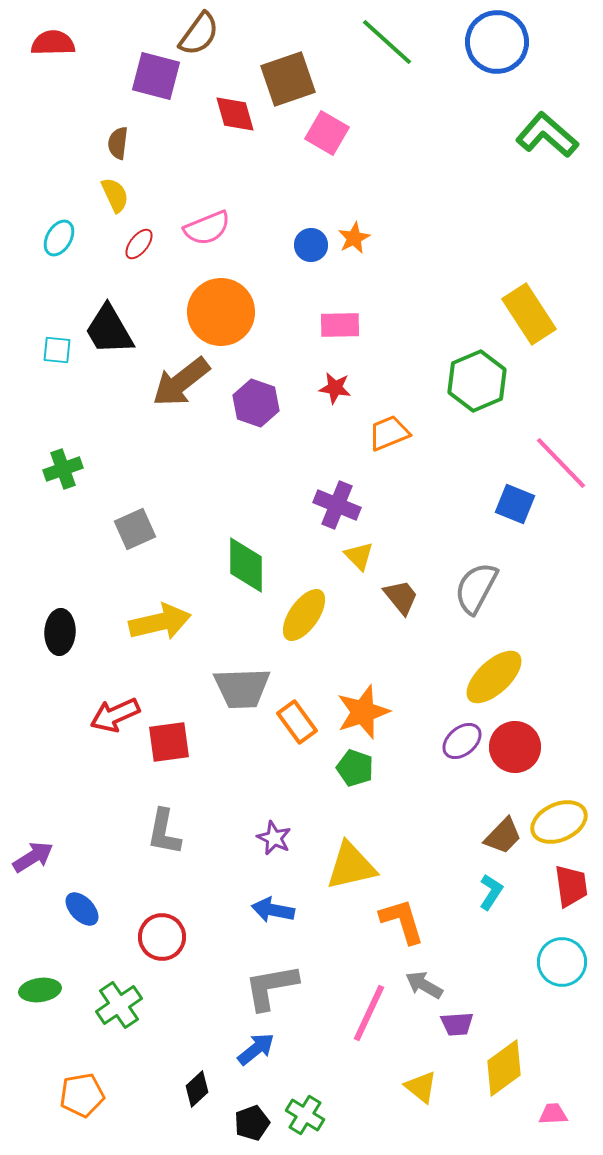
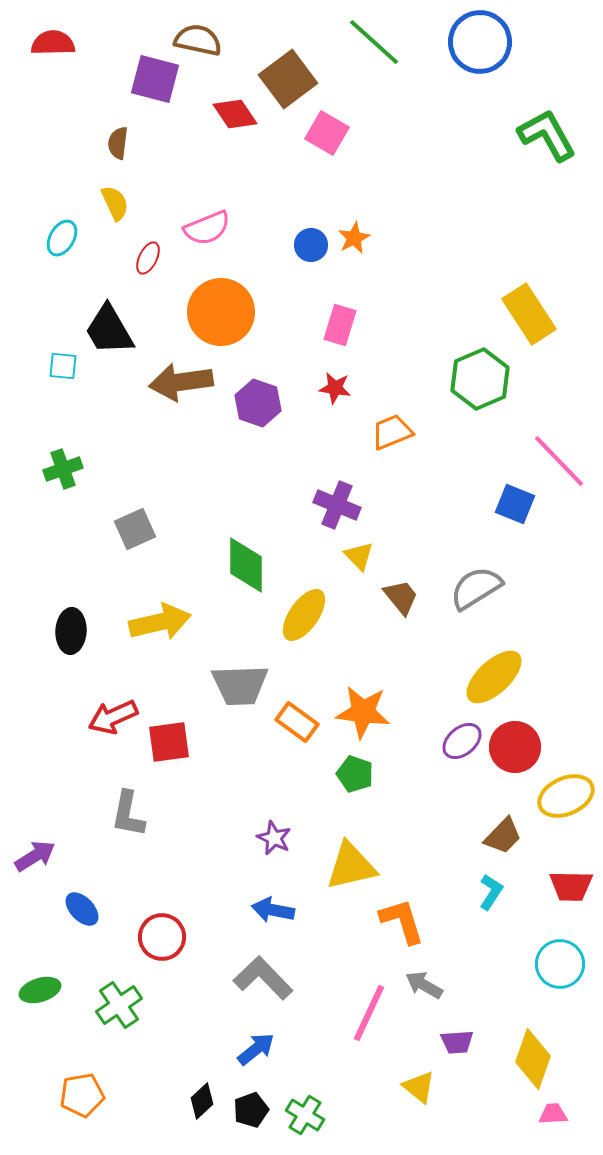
brown semicircle at (199, 34): moved 1 px left, 6 px down; rotated 114 degrees counterclockwise
green line at (387, 42): moved 13 px left
blue circle at (497, 42): moved 17 px left
purple square at (156, 76): moved 1 px left, 3 px down
brown square at (288, 79): rotated 18 degrees counterclockwise
red diamond at (235, 114): rotated 18 degrees counterclockwise
green L-shape at (547, 135): rotated 20 degrees clockwise
yellow semicircle at (115, 195): moved 8 px down
cyan ellipse at (59, 238): moved 3 px right
red ellipse at (139, 244): moved 9 px right, 14 px down; rotated 12 degrees counterclockwise
pink rectangle at (340, 325): rotated 72 degrees counterclockwise
cyan square at (57, 350): moved 6 px right, 16 px down
green hexagon at (477, 381): moved 3 px right, 2 px up
brown arrow at (181, 382): rotated 30 degrees clockwise
purple hexagon at (256, 403): moved 2 px right
orange trapezoid at (389, 433): moved 3 px right, 1 px up
pink line at (561, 463): moved 2 px left, 2 px up
gray semicircle at (476, 588): rotated 30 degrees clockwise
black ellipse at (60, 632): moved 11 px right, 1 px up
gray trapezoid at (242, 688): moved 2 px left, 3 px up
orange star at (363, 712): rotated 26 degrees clockwise
red arrow at (115, 715): moved 2 px left, 2 px down
orange rectangle at (297, 722): rotated 18 degrees counterclockwise
green pentagon at (355, 768): moved 6 px down
yellow ellipse at (559, 822): moved 7 px right, 26 px up
gray L-shape at (164, 832): moved 36 px left, 18 px up
purple arrow at (33, 857): moved 2 px right, 1 px up
red trapezoid at (571, 886): rotated 99 degrees clockwise
cyan circle at (562, 962): moved 2 px left, 2 px down
gray L-shape at (271, 987): moved 8 px left, 9 px up; rotated 56 degrees clockwise
green ellipse at (40, 990): rotated 9 degrees counterclockwise
purple trapezoid at (457, 1024): moved 18 px down
yellow diamond at (504, 1068): moved 29 px right, 9 px up; rotated 34 degrees counterclockwise
yellow triangle at (421, 1087): moved 2 px left
black diamond at (197, 1089): moved 5 px right, 12 px down
black pentagon at (252, 1123): moved 1 px left, 13 px up
